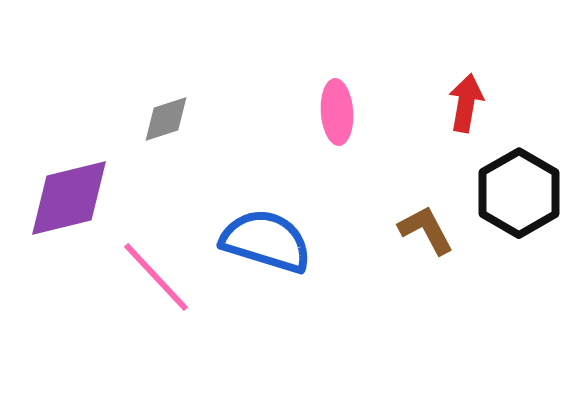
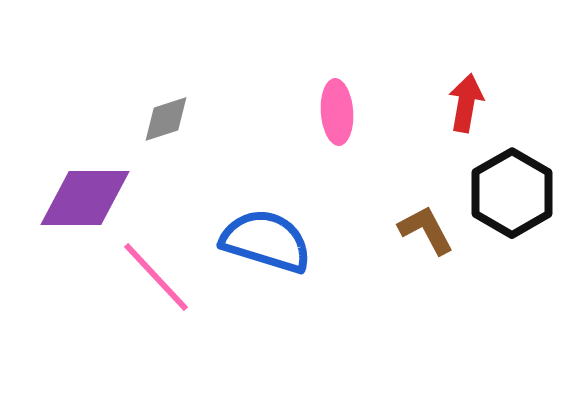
black hexagon: moved 7 px left
purple diamond: moved 16 px right; rotated 14 degrees clockwise
